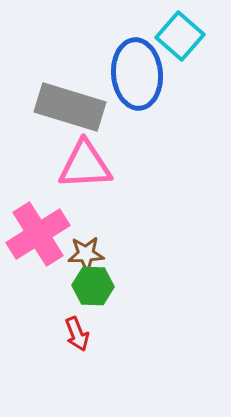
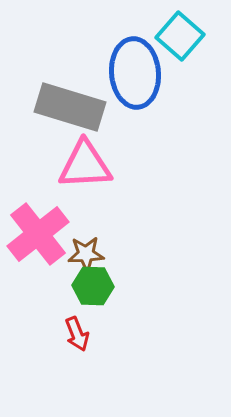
blue ellipse: moved 2 px left, 1 px up
pink cross: rotated 6 degrees counterclockwise
